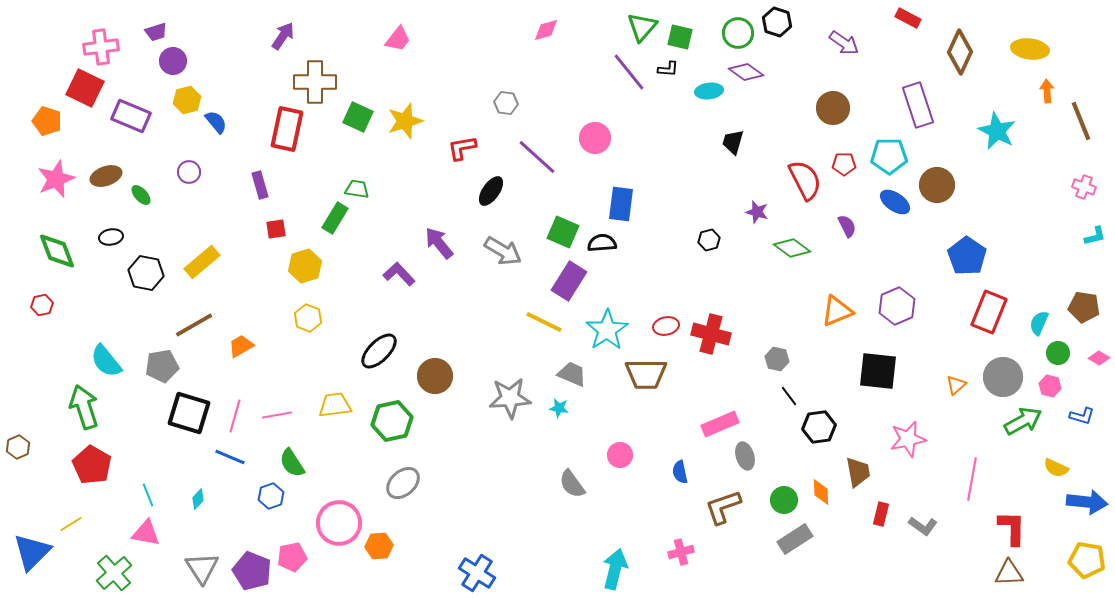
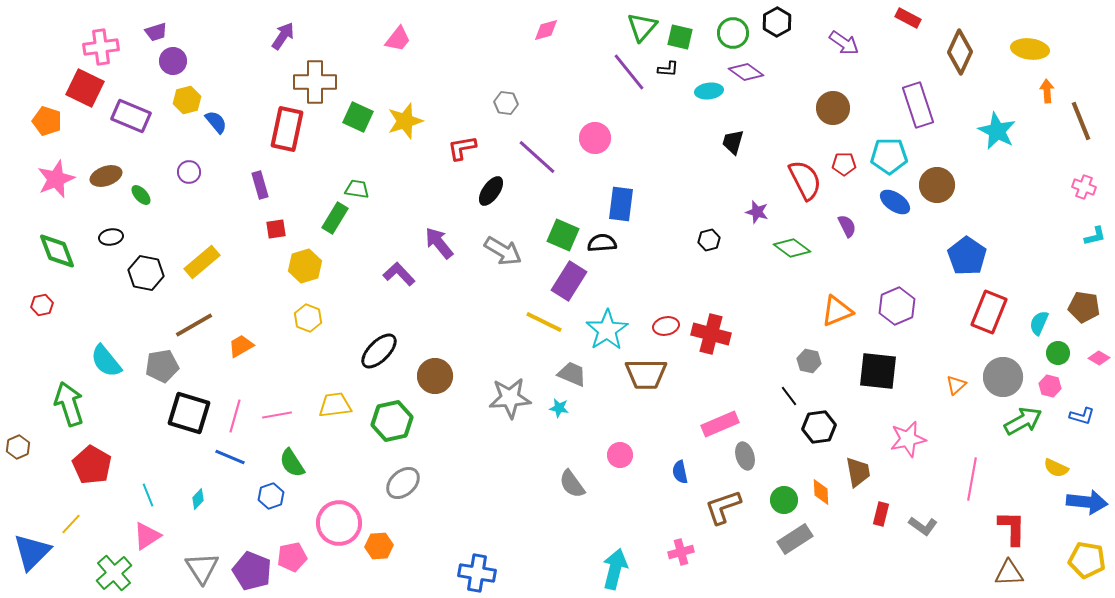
black hexagon at (777, 22): rotated 12 degrees clockwise
green circle at (738, 33): moved 5 px left
green square at (563, 232): moved 3 px down
gray hexagon at (777, 359): moved 32 px right, 2 px down
green arrow at (84, 407): moved 15 px left, 3 px up
yellow line at (71, 524): rotated 15 degrees counterclockwise
pink triangle at (146, 533): moved 1 px right, 3 px down; rotated 44 degrees counterclockwise
blue cross at (477, 573): rotated 24 degrees counterclockwise
